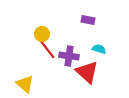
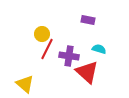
red line: rotated 65 degrees clockwise
